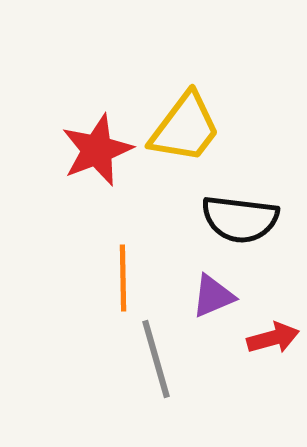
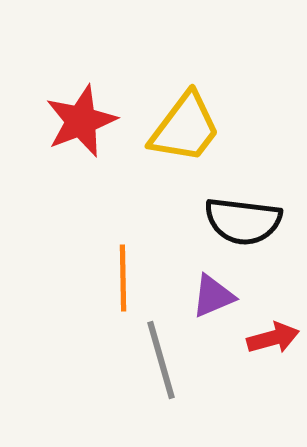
red star: moved 16 px left, 29 px up
black semicircle: moved 3 px right, 2 px down
gray line: moved 5 px right, 1 px down
